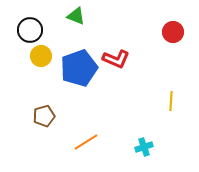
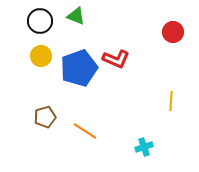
black circle: moved 10 px right, 9 px up
brown pentagon: moved 1 px right, 1 px down
orange line: moved 1 px left, 11 px up; rotated 65 degrees clockwise
